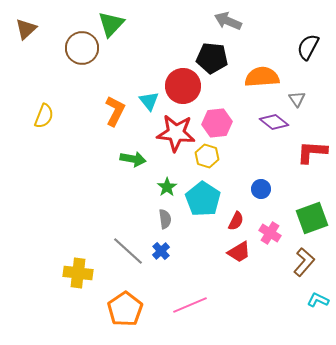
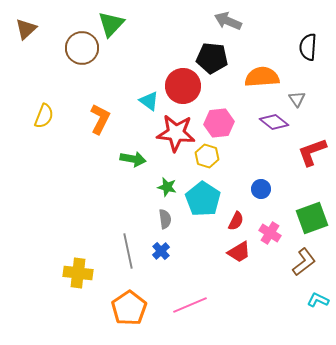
black semicircle: rotated 24 degrees counterclockwise
cyan triangle: rotated 15 degrees counterclockwise
orange L-shape: moved 15 px left, 8 px down
pink hexagon: moved 2 px right
red L-shape: rotated 24 degrees counterclockwise
green star: rotated 24 degrees counterclockwise
gray line: rotated 36 degrees clockwise
brown L-shape: rotated 12 degrees clockwise
orange pentagon: moved 4 px right, 1 px up
